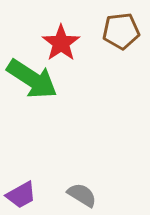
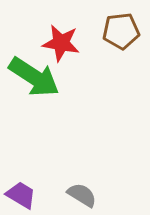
red star: rotated 27 degrees counterclockwise
green arrow: moved 2 px right, 2 px up
purple trapezoid: rotated 120 degrees counterclockwise
